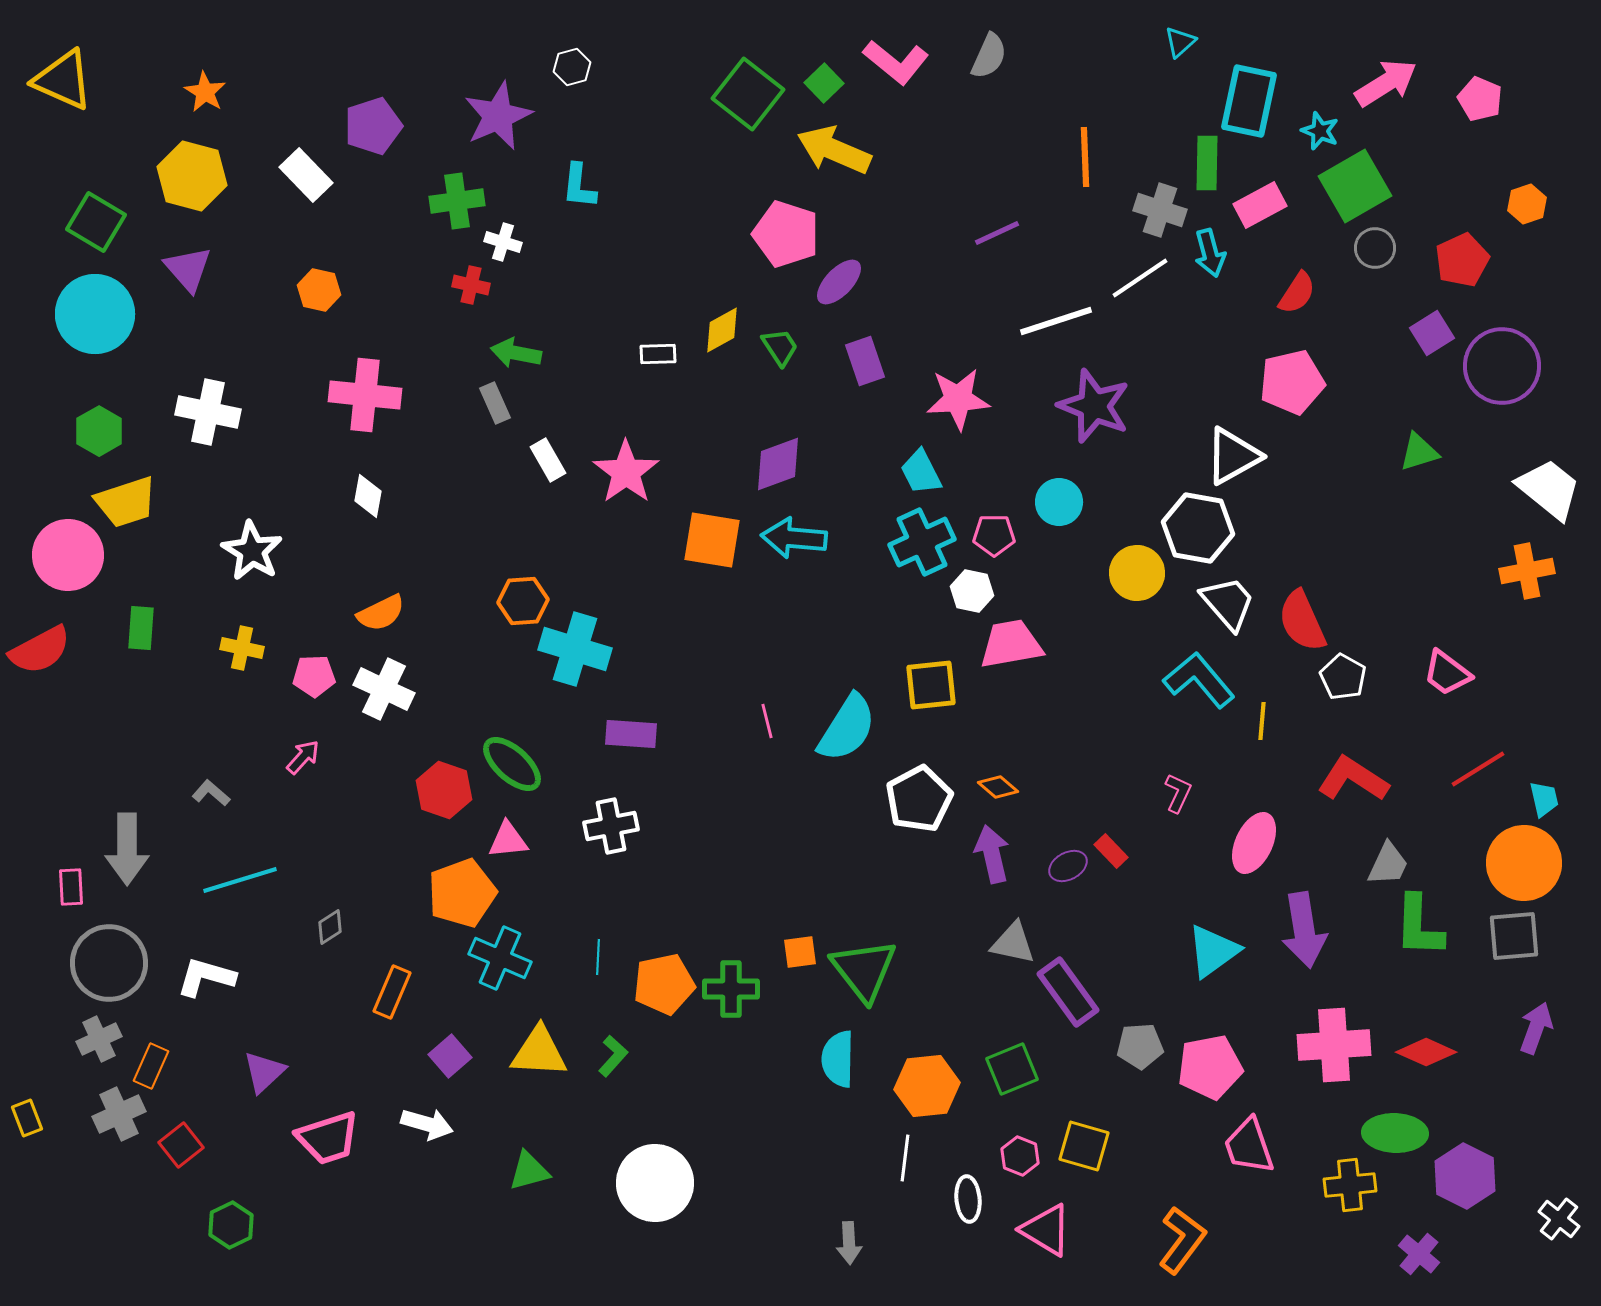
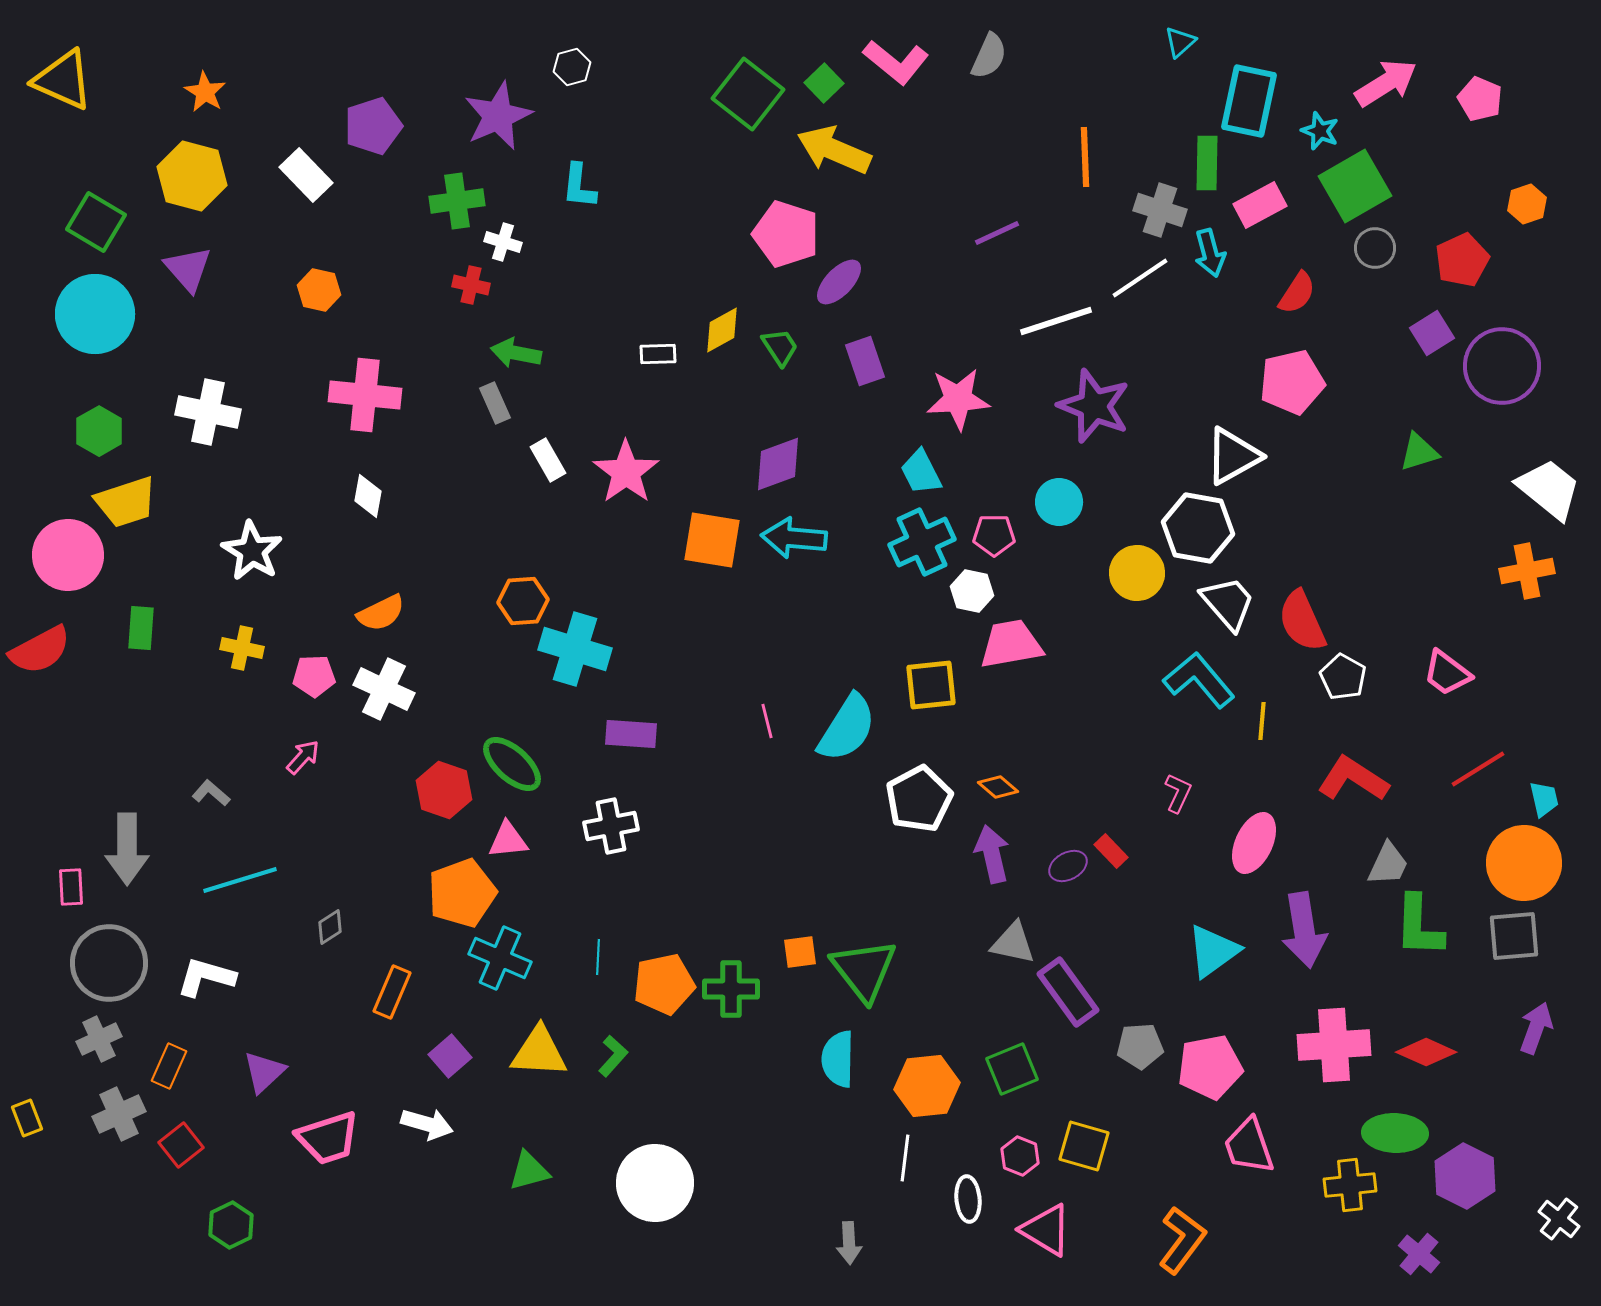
orange rectangle at (151, 1066): moved 18 px right
